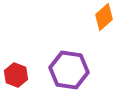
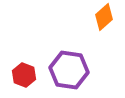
red hexagon: moved 8 px right
